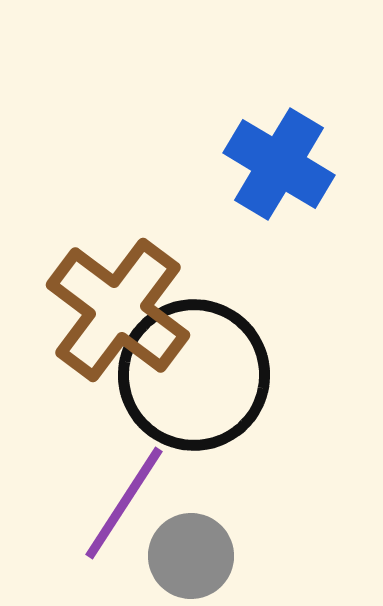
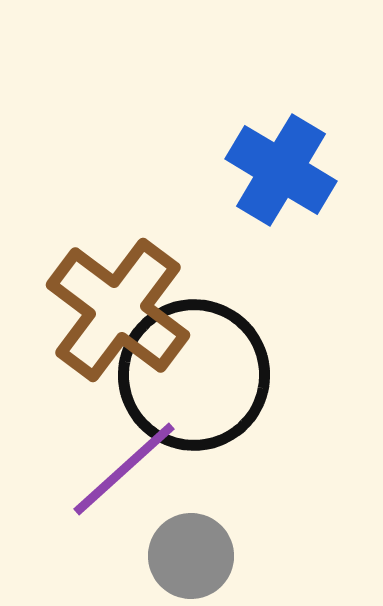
blue cross: moved 2 px right, 6 px down
purple line: moved 34 px up; rotated 15 degrees clockwise
